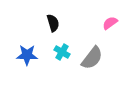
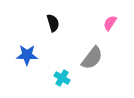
pink semicircle: rotated 21 degrees counterclockwise
cyan cross: moved 26 px down
